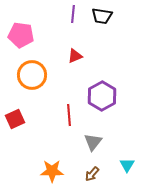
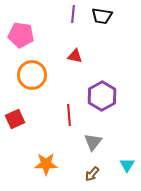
red triangle: rotated 35 degrees clockwise
orange star: moved 6 px left, 7 px up
